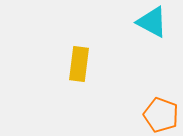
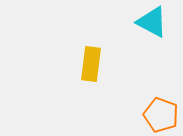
yellow rectangle: moved 12 px right
